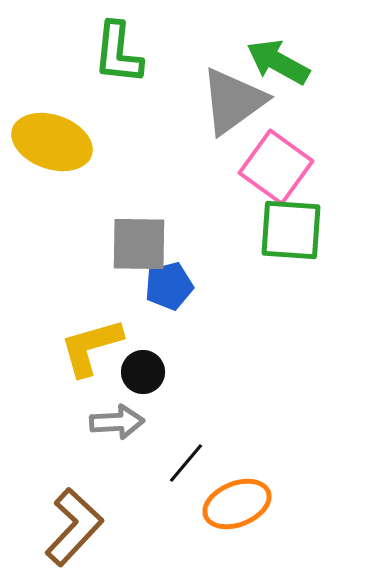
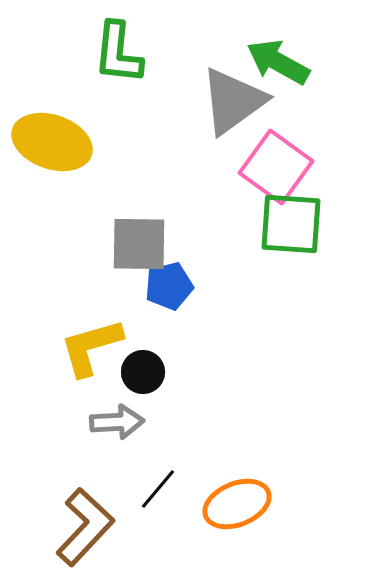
green square: moved 6 px up
black line: moved 28 px left, 26 px down
brown L-shape: moved 11 px right
